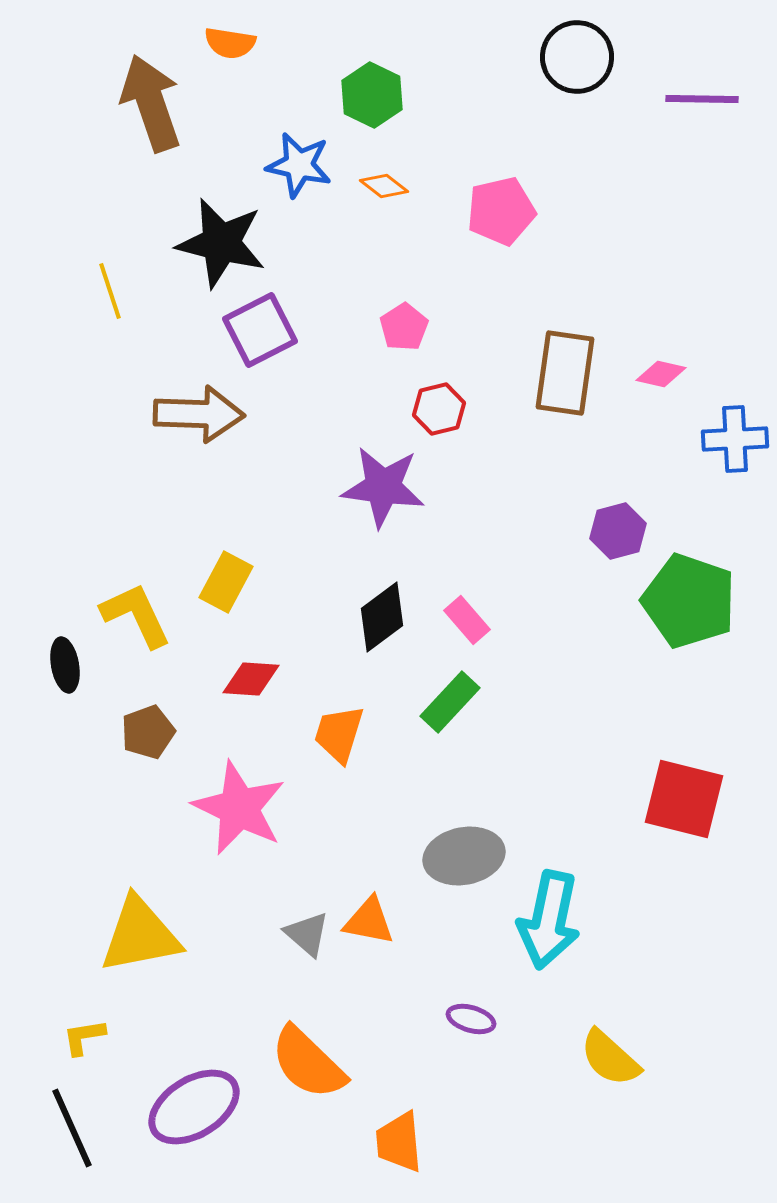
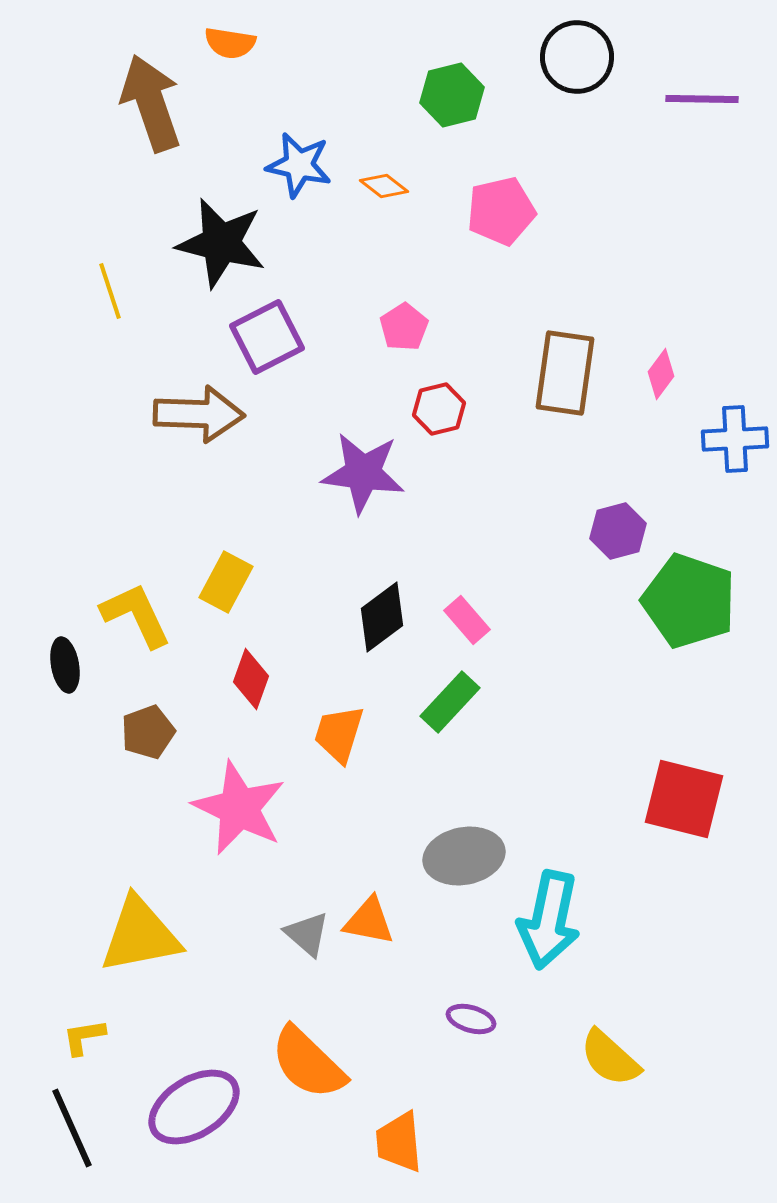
green hexagon at (372, 95): moved 80 px right; rotated 20 degrees clockwise
purple square at (260, 330): moved 7 px right, 7 px down
pink diamond at (661, 374): rotated 66 degrees counterclockwise
purple star at (383, 487): moved 20 px left, 14 px up
red diamond at (251, 679): rotated 74 degrees counterclockwise
